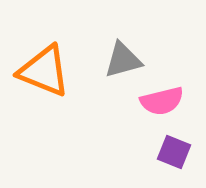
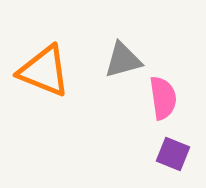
pink semicircle: moved 1 px right, 3 px up; rotated 84 degrees counterclockwise
purple square: moved 1 px left, 2 px down
